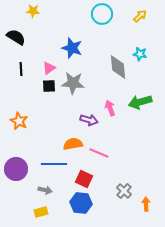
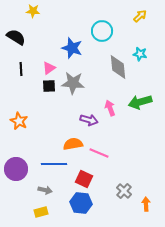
cyan circle: moved 17 px down
